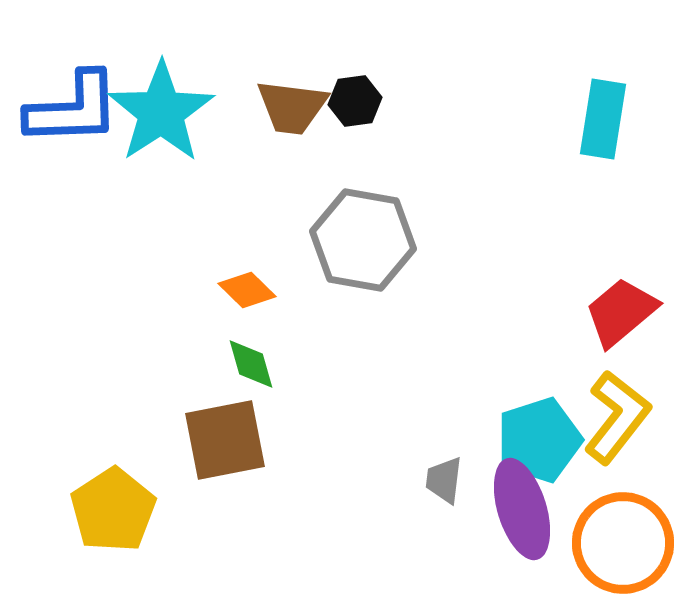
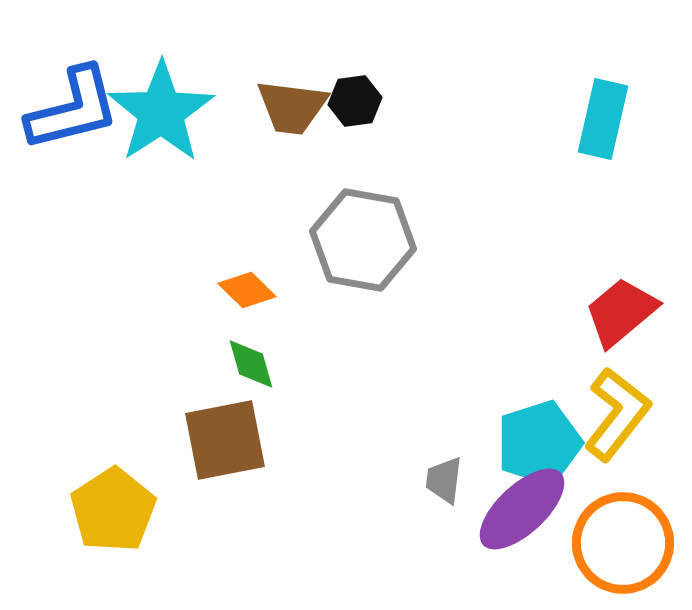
blue L-shape: rotated 12 degrees counterclockwise
cyan rectangle: rotated 4 degrees clockwise
yellow L-shape: moved 3 px up
cyan pentagon: moved 3 px down
purple ellipse: rotated 64 degrees clockwise
